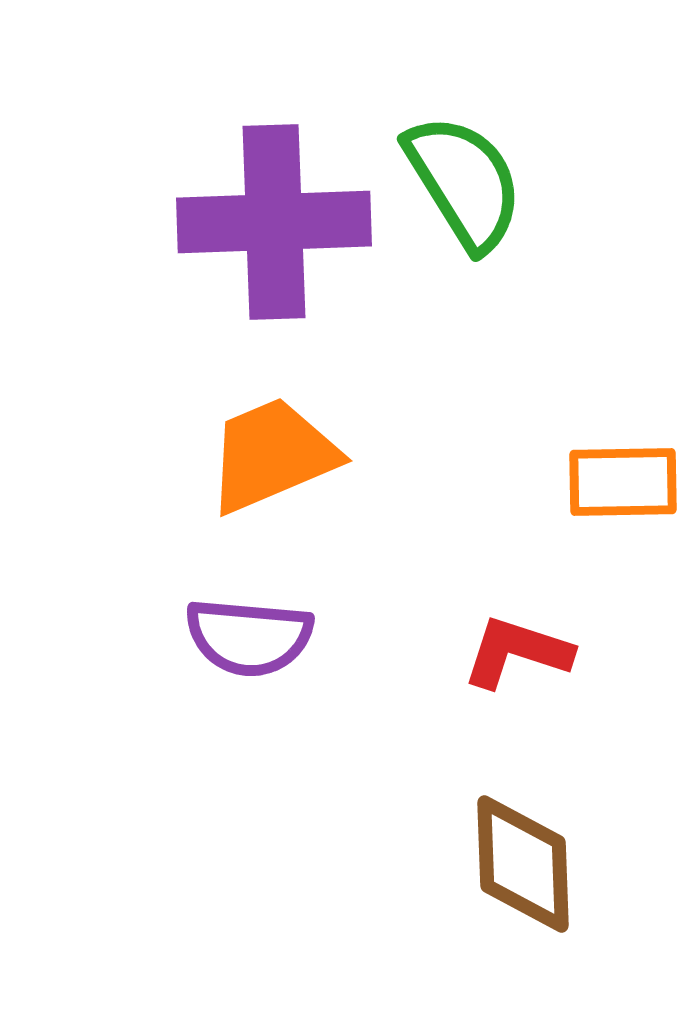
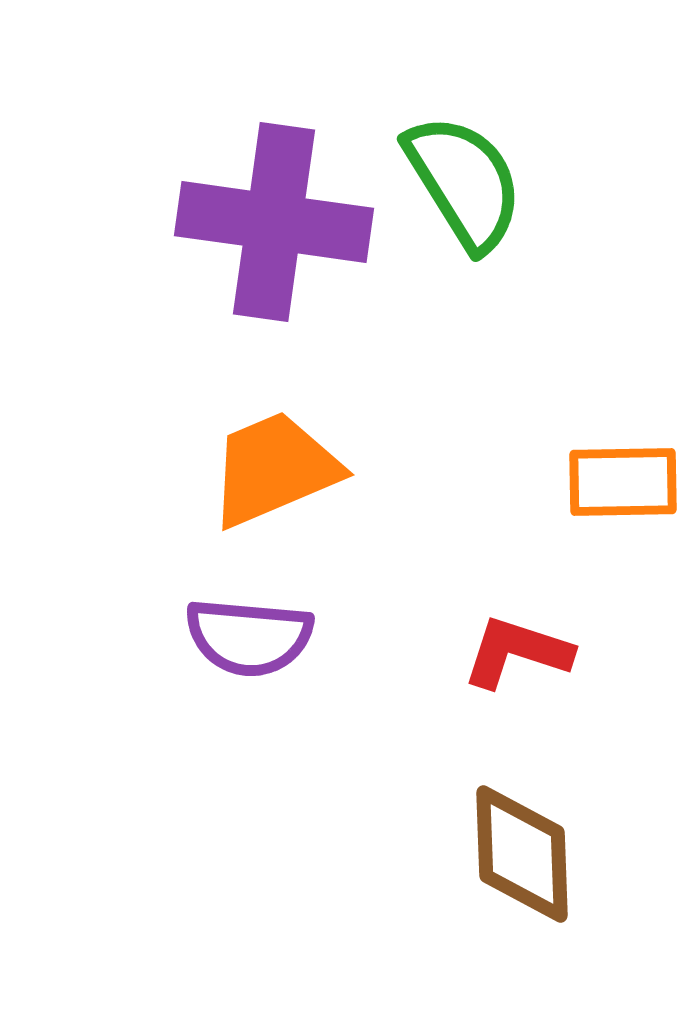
purple cross: rotated 10 degrees clockwise
orange trapezoid: moved 2 px right, 14 px down
brown diamond: moved 1 px left, 10 px up
